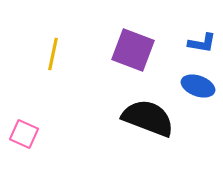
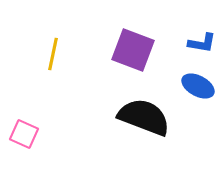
blue ellipse: rotated 8 degrees clockwise
black semicircle: moved 4 px left, 1 px up
